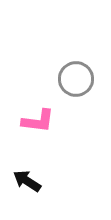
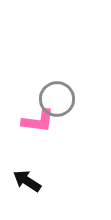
gray circle: moved 19 px left, 20 px down
